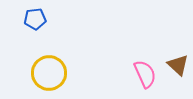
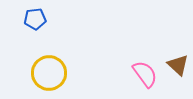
pink semicircle: rotated 12 degrees counterclockwise
